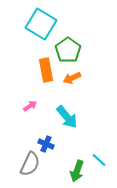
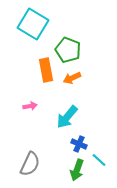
cyan square: moved 8 px left
green pentagon: rotated 15 degrees counterclockwise
pink arrow: rotated 24 degrees clockwise
cyan arrow: rotated 80 degrees clockwise
blue cross: moved 33 px right
green arrow: moved 1 px up
